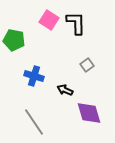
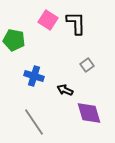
pink square: moved 1 px left
